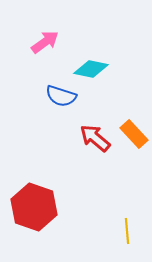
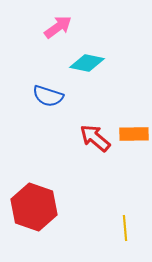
pink arrow: moved 13 px right, 15 px up
cyan diamond: moved 4 px left, 6 px up
blue semicircle: moved 13 px left
orange rectangle: rotated 48 degrees counterclockwise
yellow line: moved 2 px left, 3 px up
